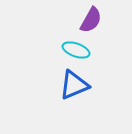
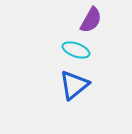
blue triangle: rotated 16 degrees counterclockwise
